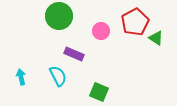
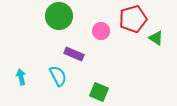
red pentagon: moved 2 px left, 3 px up; rotated 12 degrees clockwise
